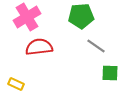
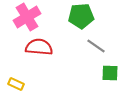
red semicircle: rotated 12 degrees clockwise
